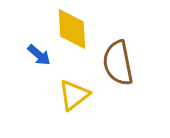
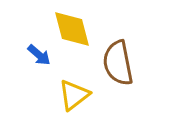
yellow diamond: rotated 12 degrees counterclockwise
